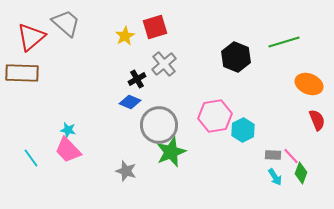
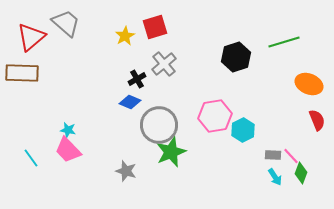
black hexagon: rotated 20 degrees clockwise
